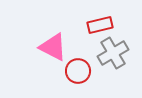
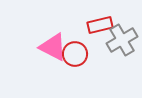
gray cross: moved 9 px right, 13 px up
red circle: moved 3 px left, 17 px up
